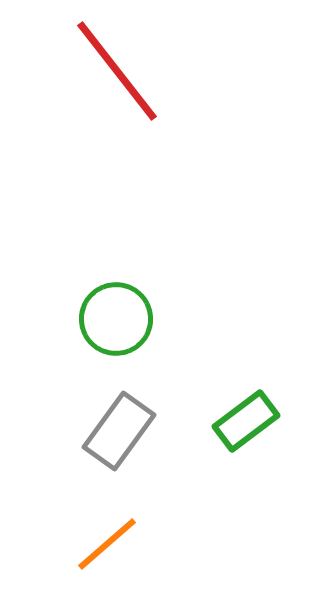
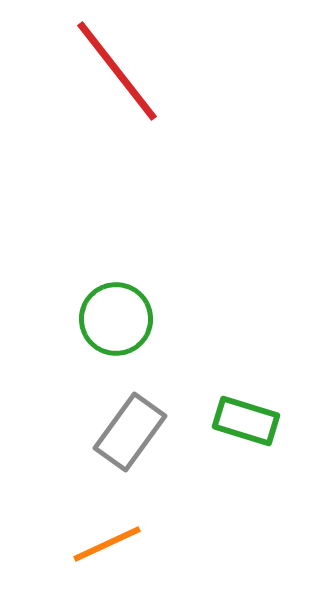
green rectangle: rotated 54 degrees clockwise
gray rectangle: moved 11 px right, 1 px down
orange line: rotated 16 degrees clockwise
